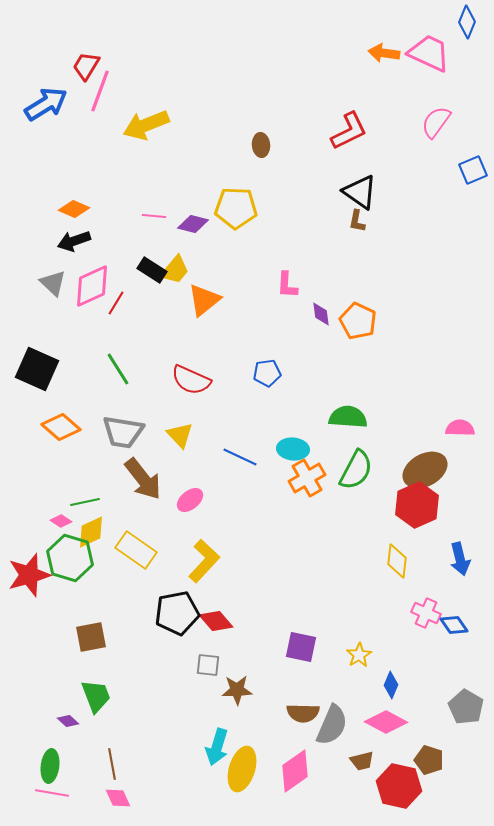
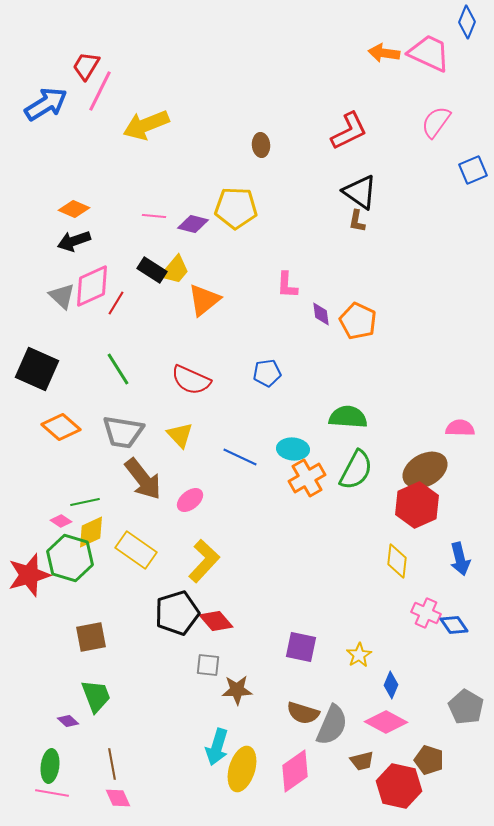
pink line at (100, 91): rotated 6 degrees clockwise
gray triangle at (53, 283): moved 9 px right, 13 px down
black pentagon at (177, 613): rotated 6 degrees counterclockwise
brown semicircle at (303, 713): rotated 16 degrees clockwise
